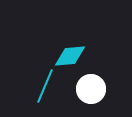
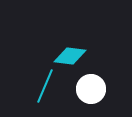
cyan diamond: rotated 12 degrees clockwise
